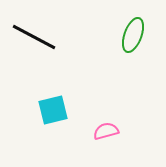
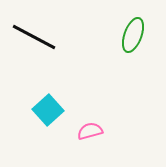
cyan square: moved 5 px left; rotated 28 degrees counterclockwise
pink semicircle: moved 16 px left
